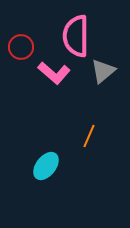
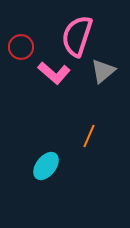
pink semicircle: moved 1 px right; rotated 18 degrees clockwise
